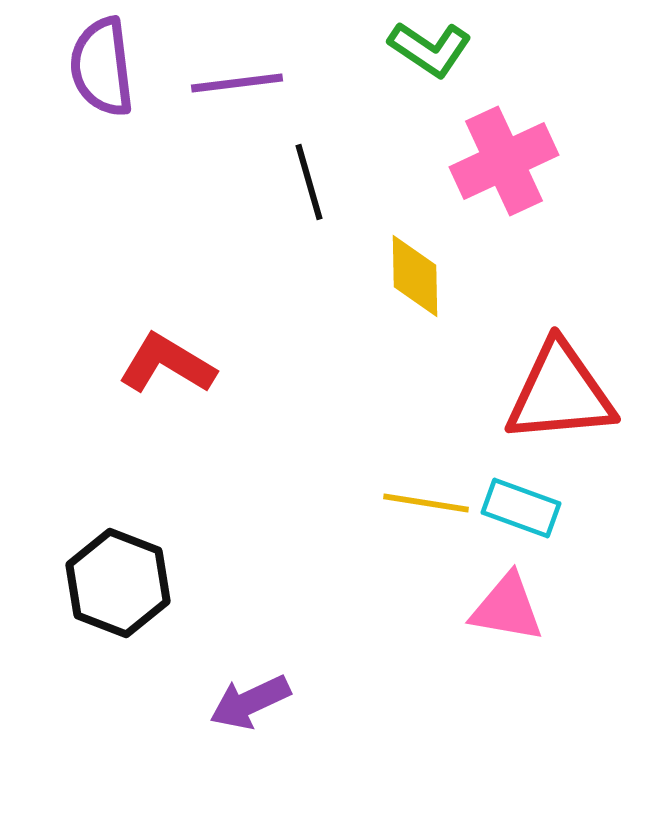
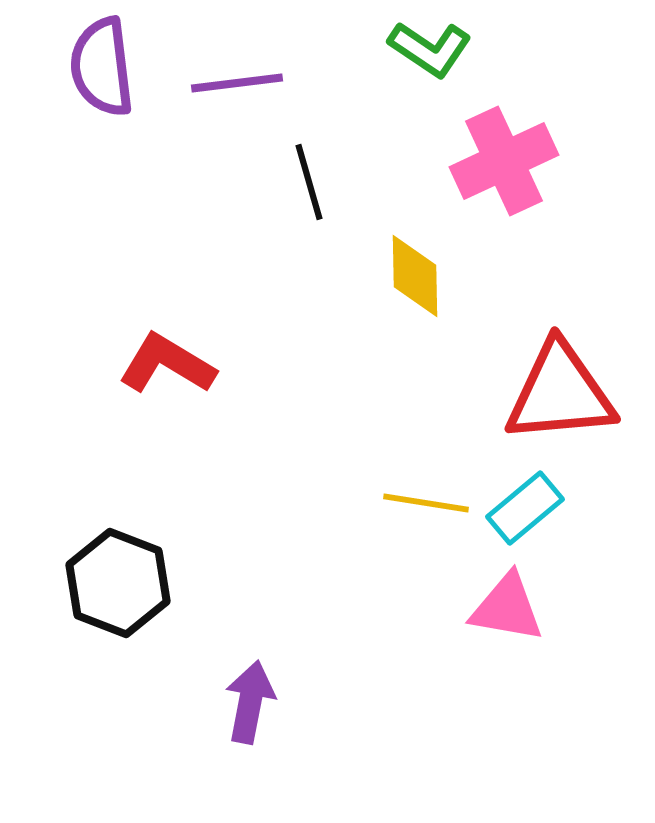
cyan rectangle: moved 4 px right; rotated 60 degrees counterclockwise
purple arrow: rotated 126 degrees clockwise
